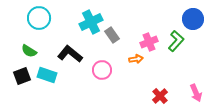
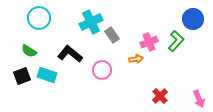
pink arrow: moved 3 px right, 6 px down
